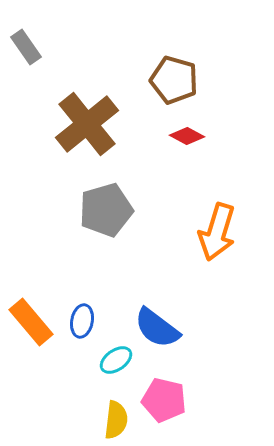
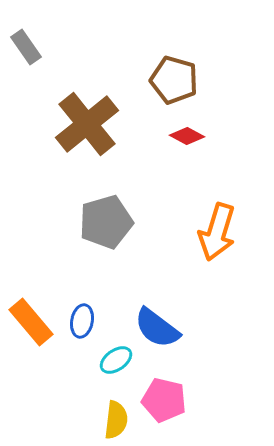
gray pentagon: moved 12 px down
